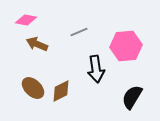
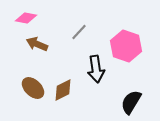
pink diamond: moved 2 px up
gray line: rotated 24 degrees counterclockwise
pink hexagon: rotated 24 degrees clockwise
brown diamond: moved 2 px right, 1 px up
black semicircle: moved 1 px left, 5 px down
